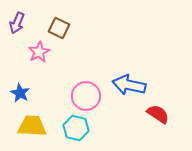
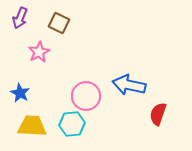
purple arrow: moved 3 px right, 5 px up
brown square: moved 5 px up
red semicircle: rotated 105 degrees counterclockwise
cyan hexagon: moved 4 px left, 4 px up; rotated 20 degrees counterclockwise
